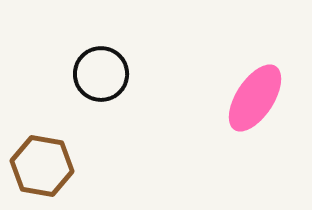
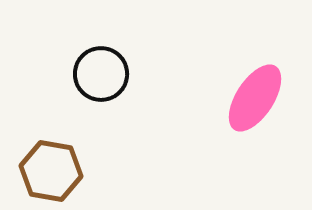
brown hexagon: moved 9 px right, 5 px down
